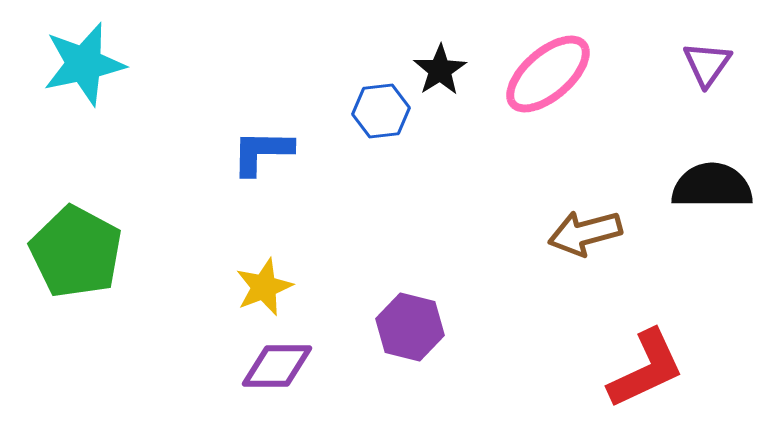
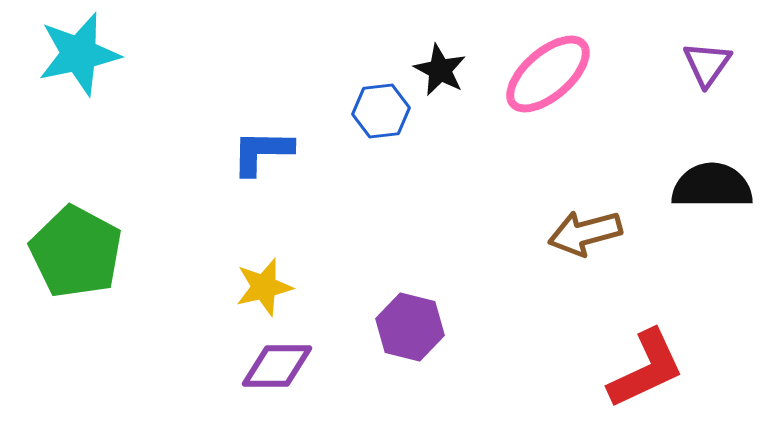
cyan star: moved 5 px left, 10 px up
black star: rotated 12 degrees counterclockwise
yellow star: rotated 8 degrees clockwise
